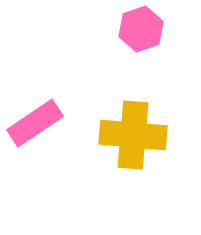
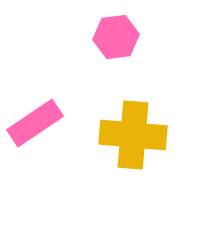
pink hexagon: moved 25 px left, 8 px down; rotated 12 degrees clockwise
